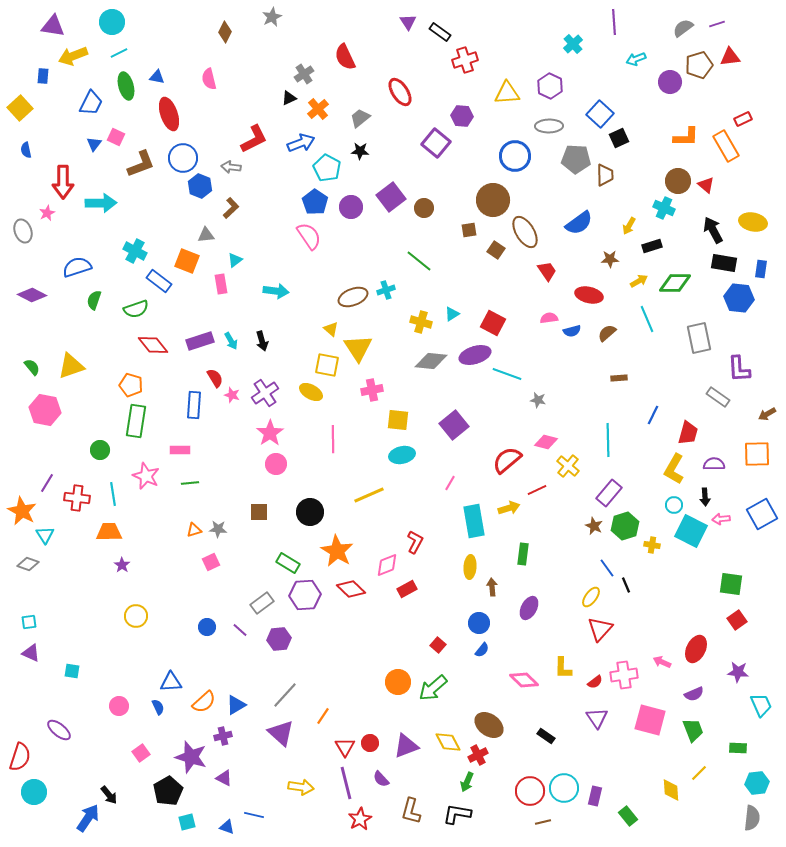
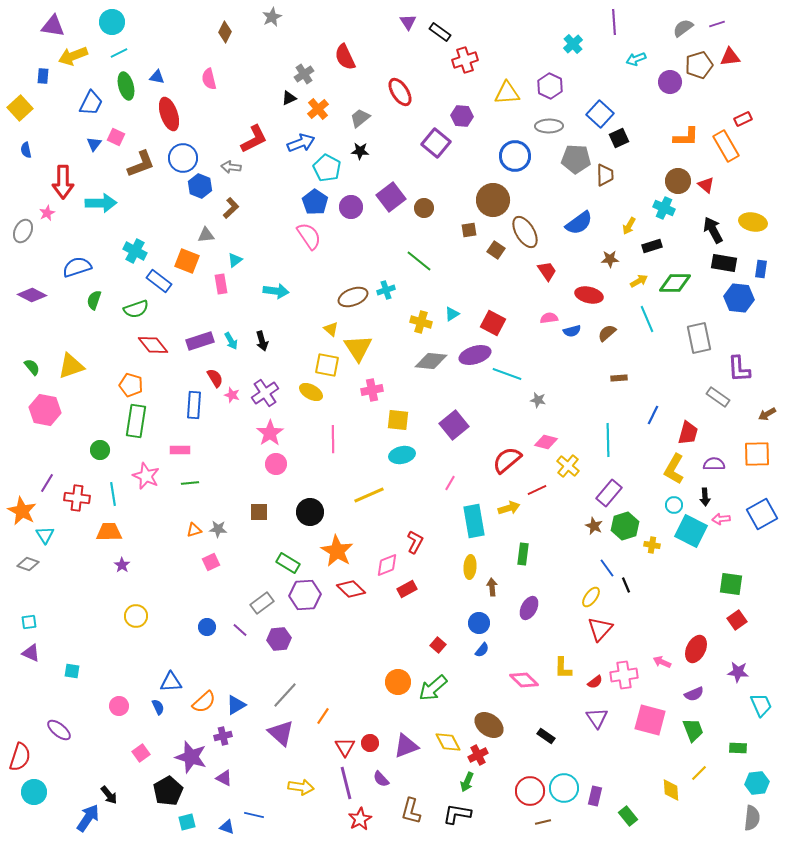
gray ellipse at (23, 231): rotated 45 degrees clockwise
